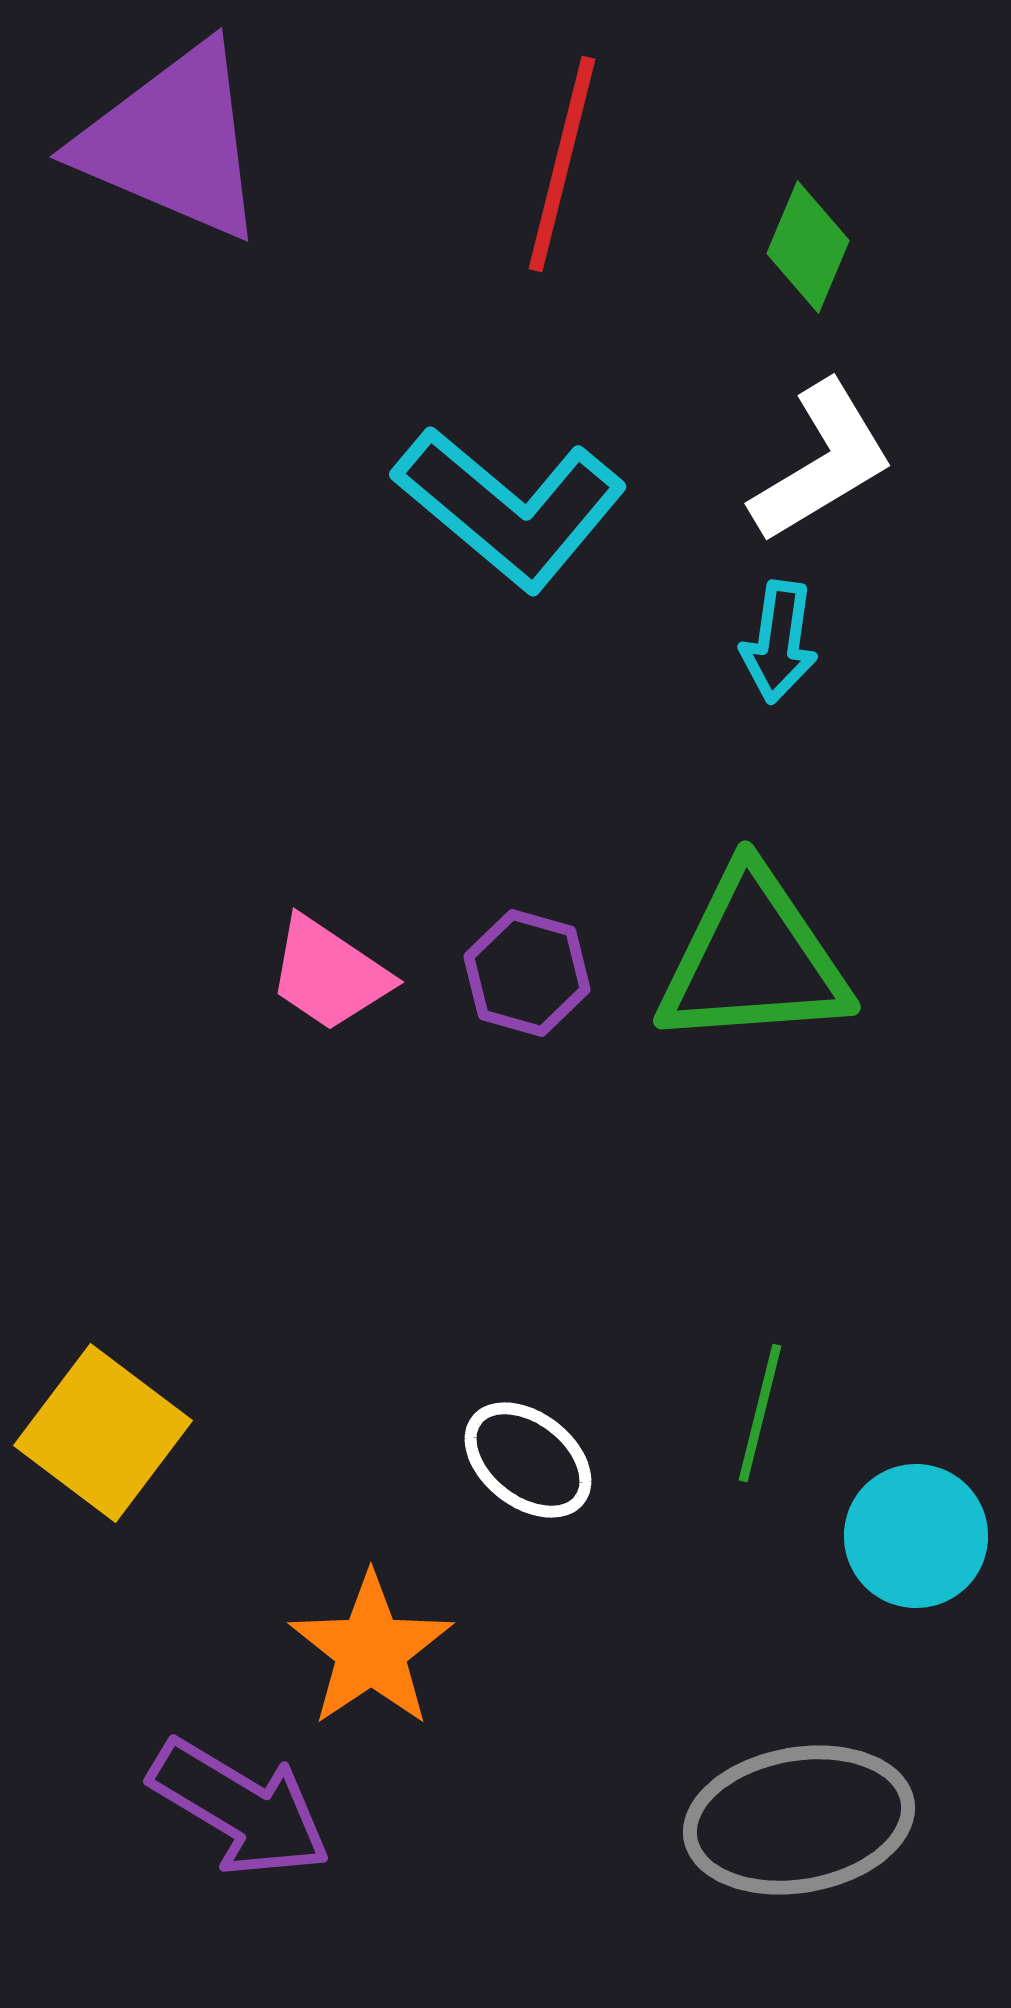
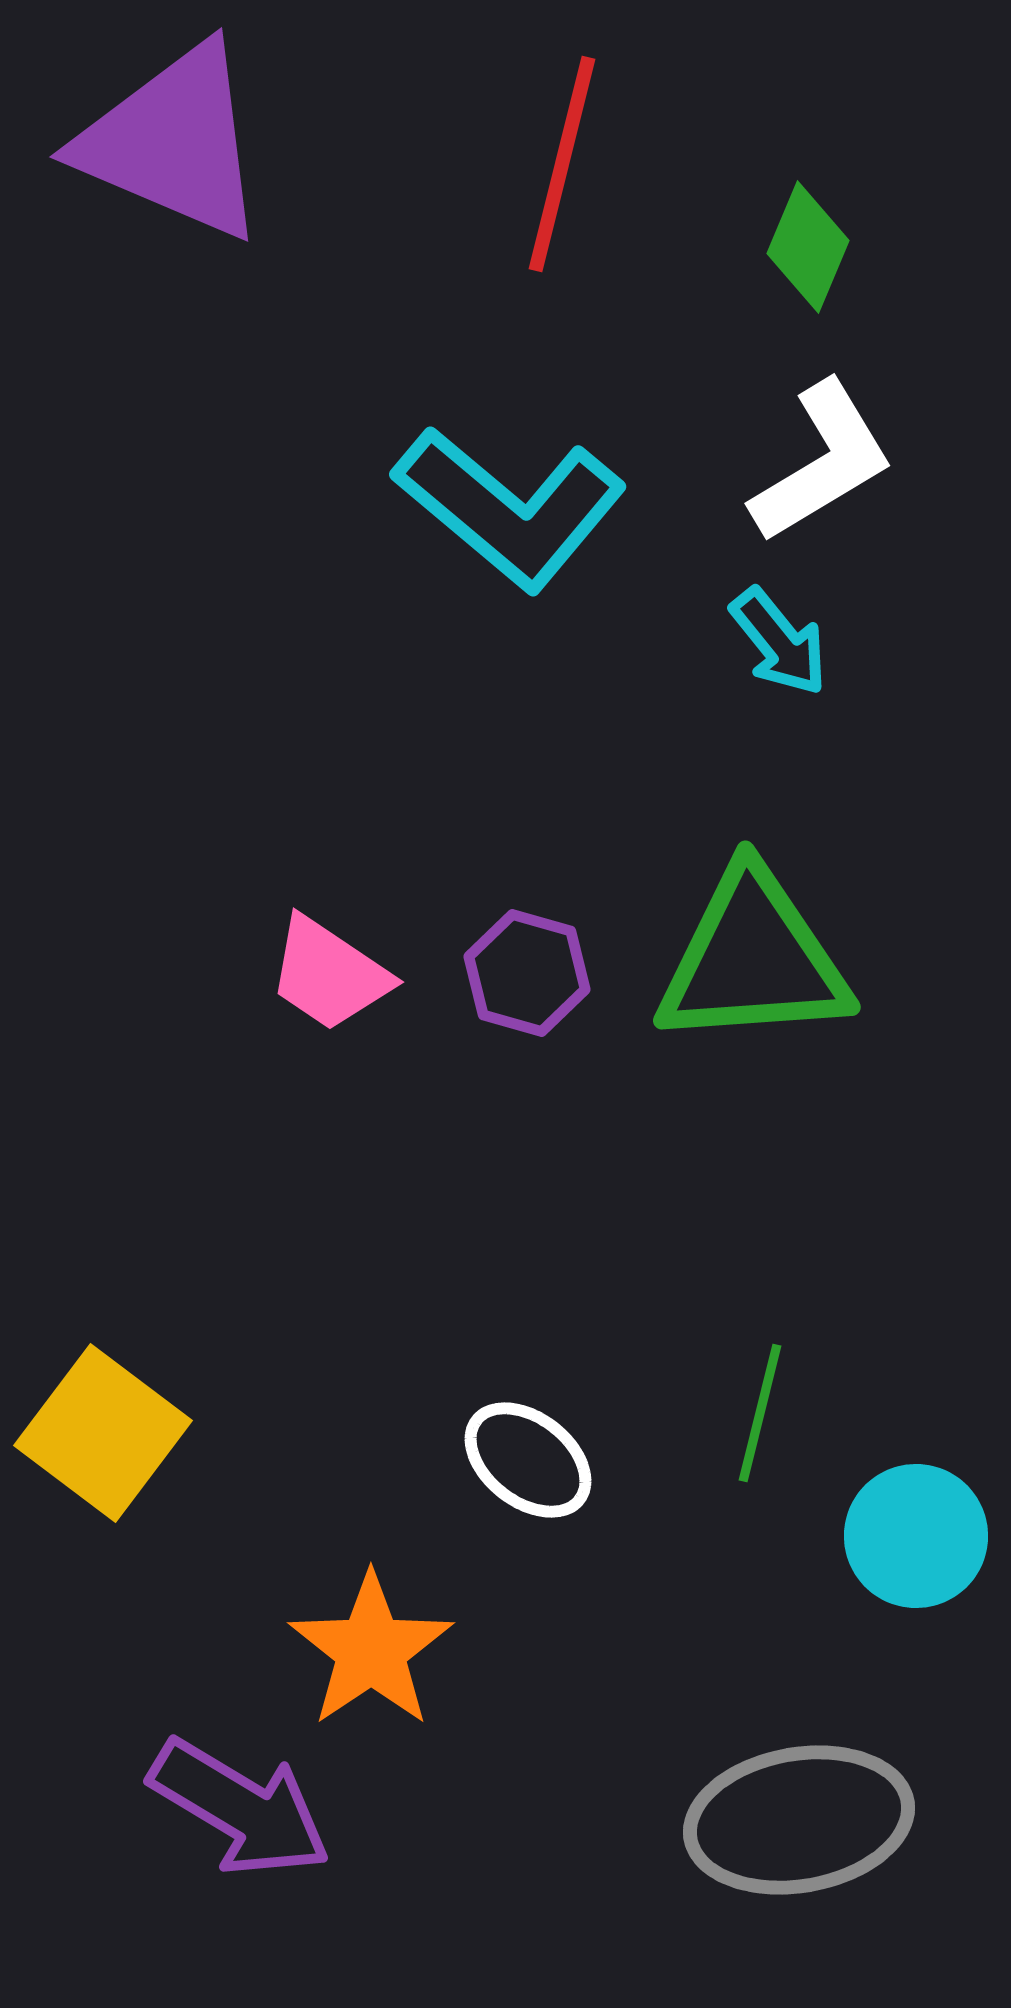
cyan arrow: rotated 47 degrees counterclockwise
